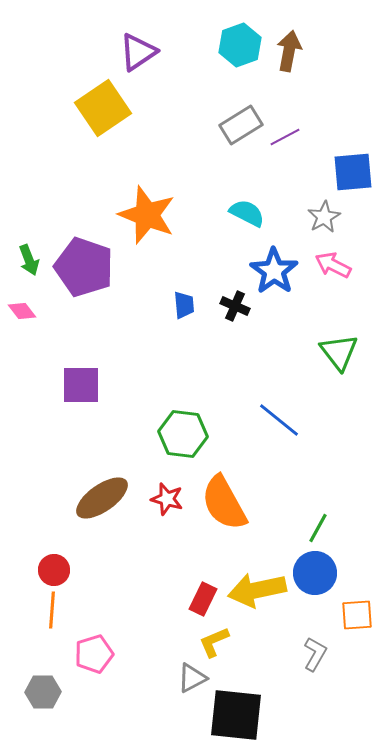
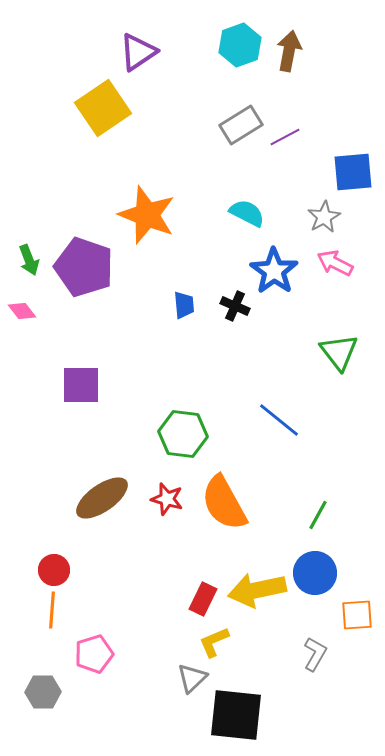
pink arrow: moved 2 px right, 2 px up
green line: moved 13 px up
gray triangle: rotated 16 degrees counterclockwise
